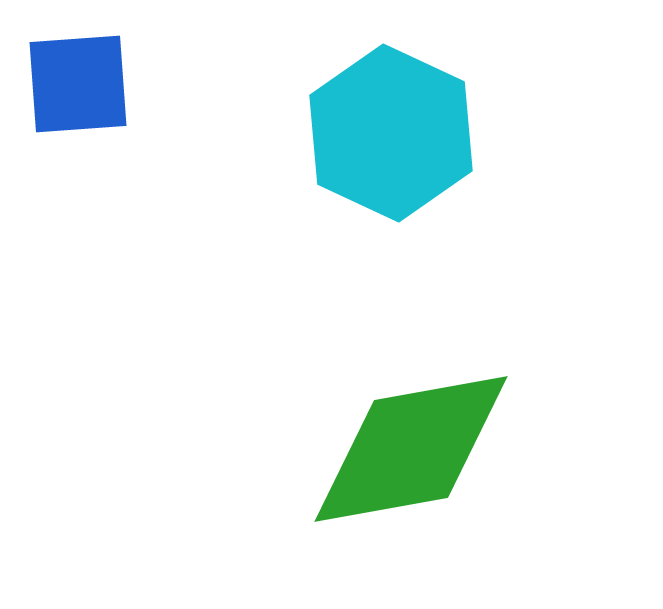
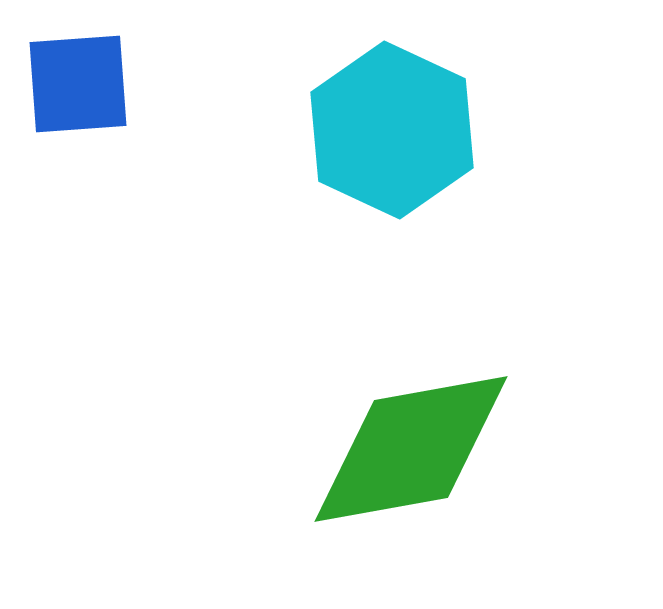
cyan hexagon: moved 1 px right, 3 px up
